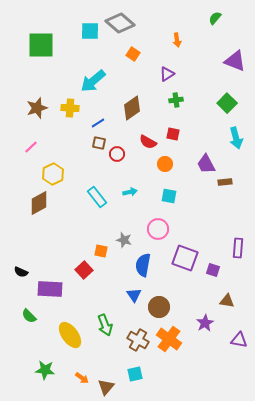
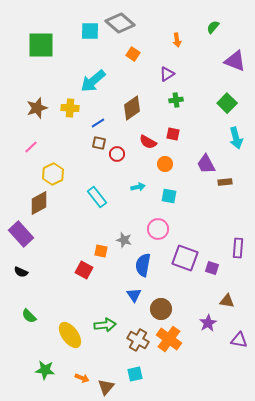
green semicircle at (215, 18): moved 2 px left, 9 px down
cyan arrow at (130, 192): moved 8 px right, 5 px up
red square at (84, 270): rotated 18 degrees counterclockwise
purple square at (213, 270): moved 1 px left, 2 px up
purple rectangle at (50, 289): moved 29 px left, 55 px up; rotated 45 degrees clockwise
brown circle at (159, 307): moved 2 px right, 2 px down
purple star at (205, 323): moved 3 px right
green arrow at (105, 325): rotated 75 degrees counterclockwise
orange arrow at (82, 378): rotated 16 degrees counterclockwise
